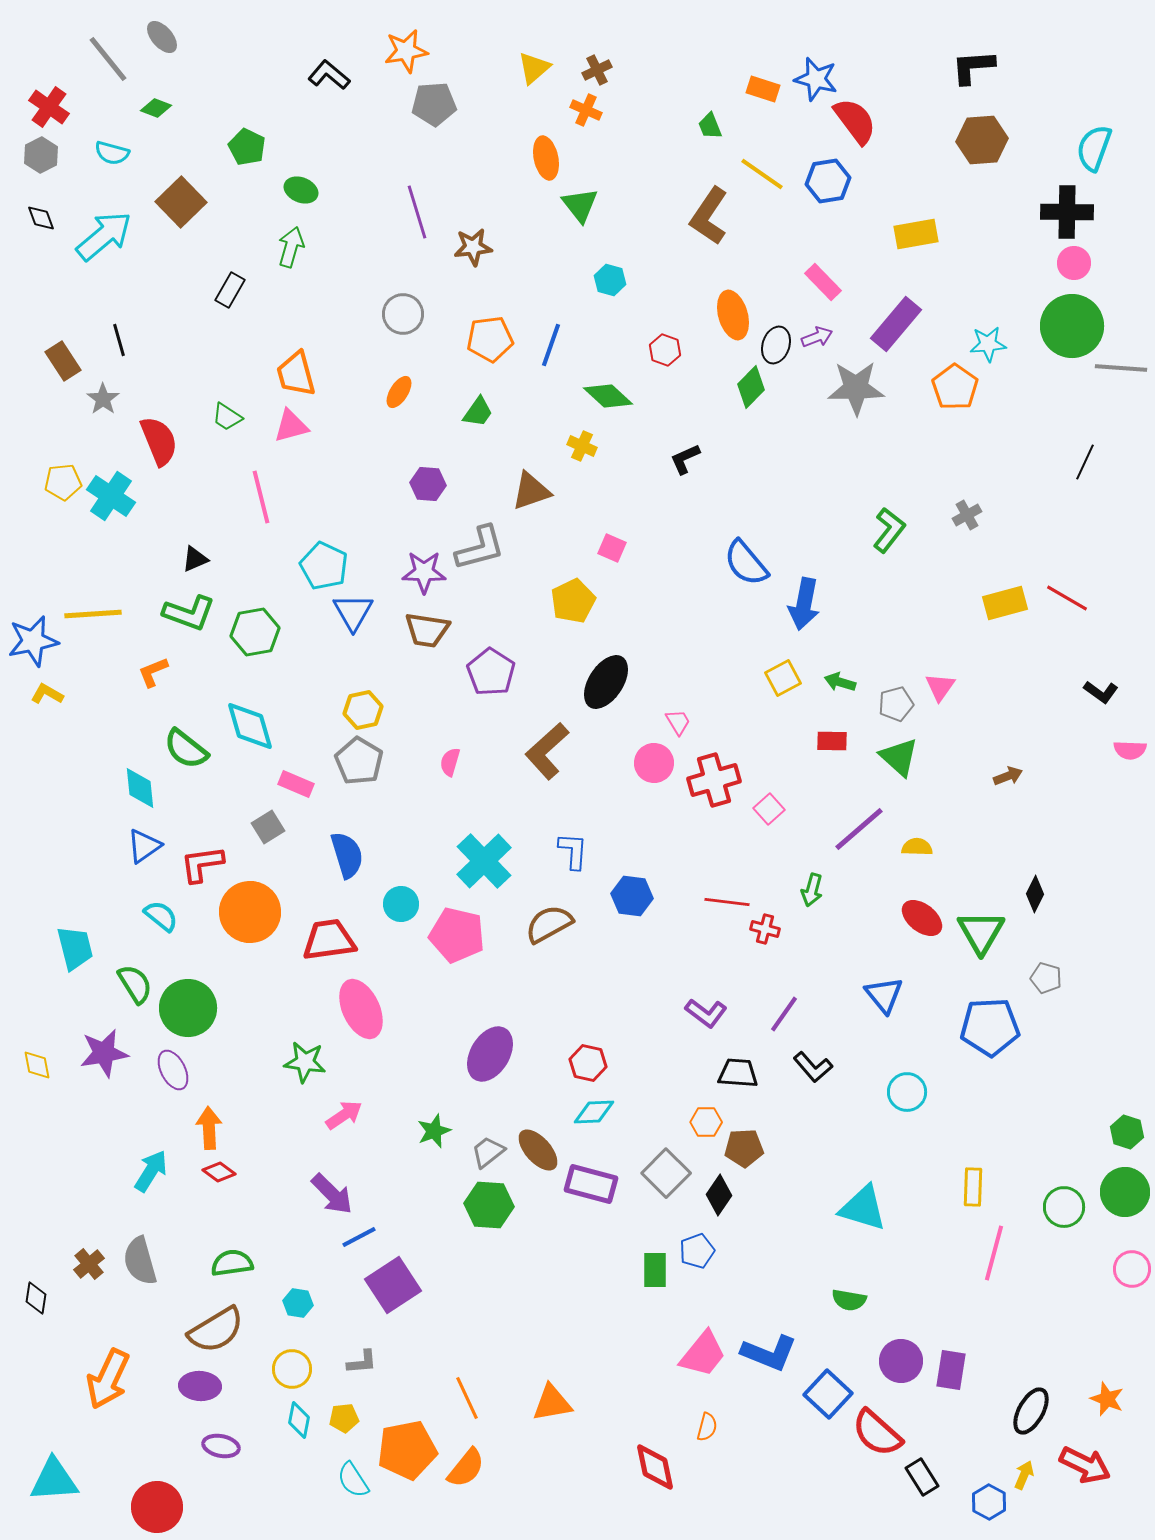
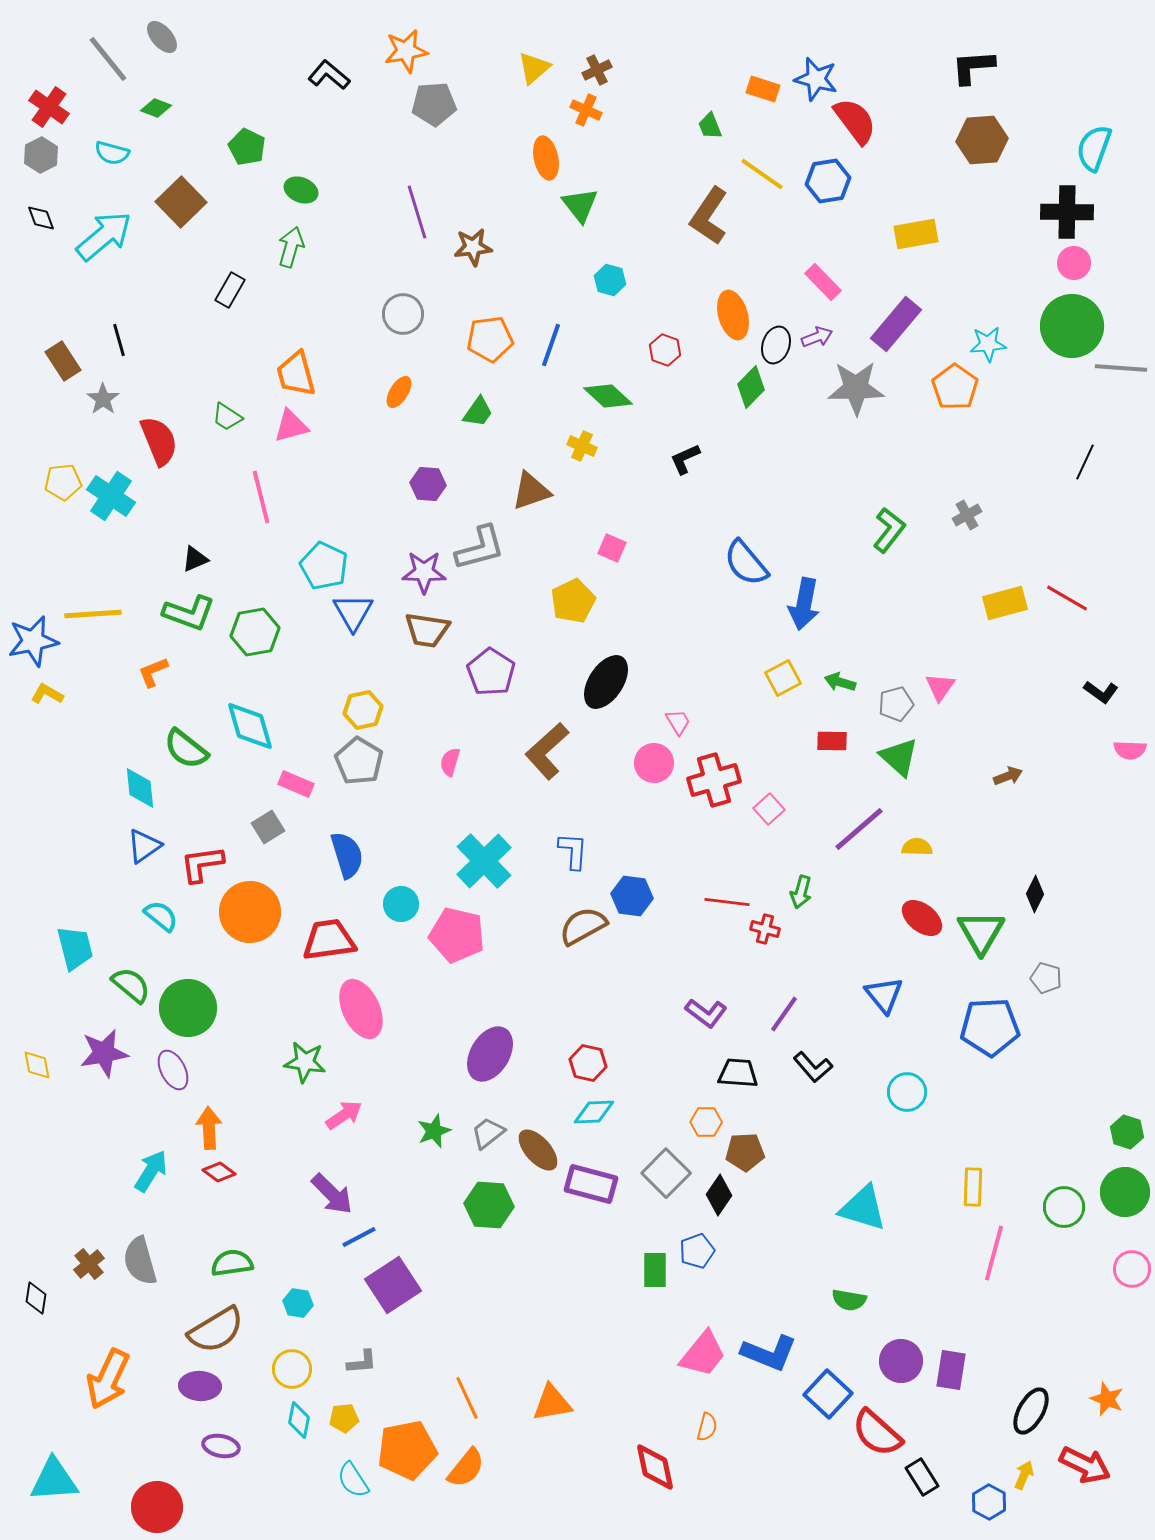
green arrow at (812, 890): moved 11 px left, 2 px down
brown semicircle at (549, 924): moved 34 px right, 2 px down
green semicircle at (135, 984): moved 4 px left, 1 px down; rotated 18 degrees counterclockwise
brown pentagon at (744, 1148): moved 1 px right, 4 px down
gray trapezoid at (488, 1152): moved 19 px up
